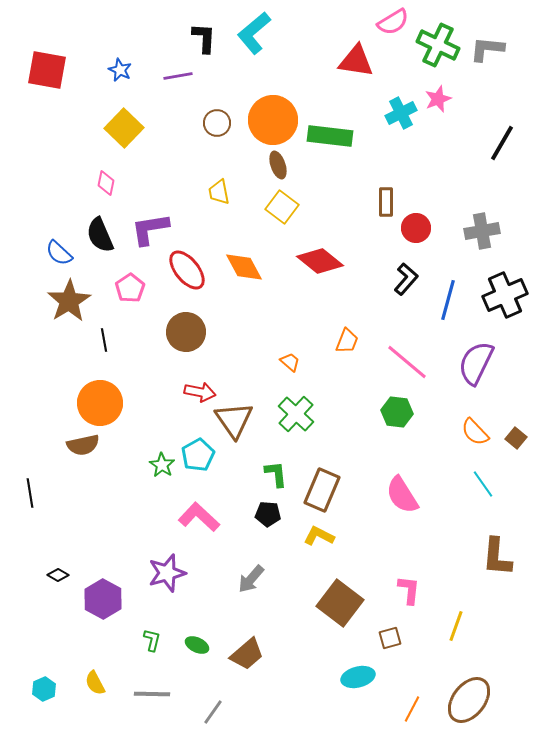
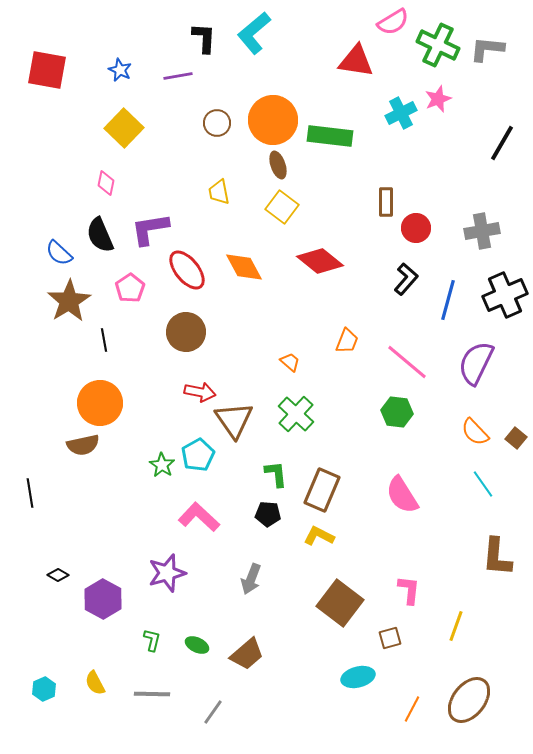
gray arrow at (251, 579): rotated 20 degrees counterclockwise
